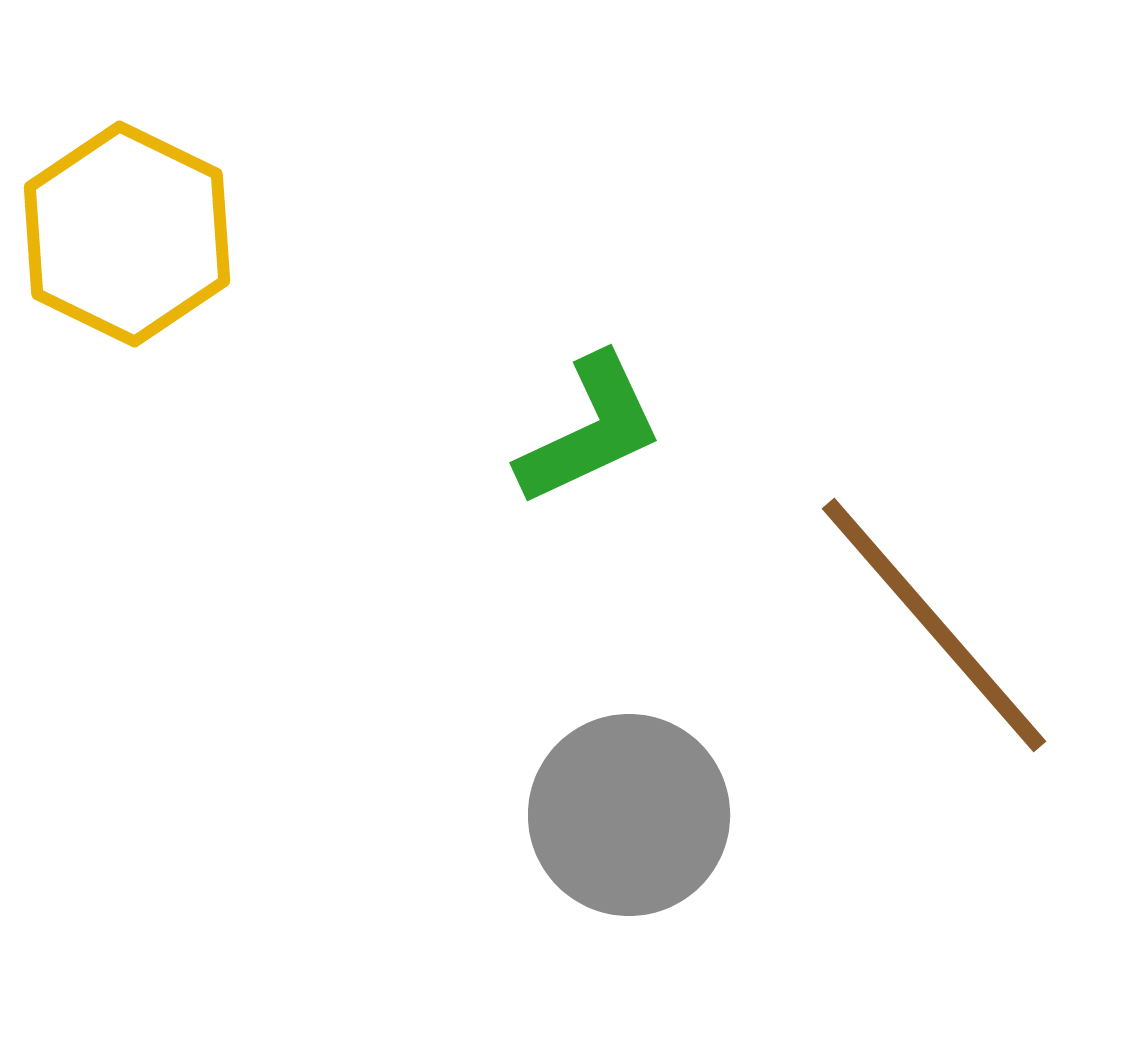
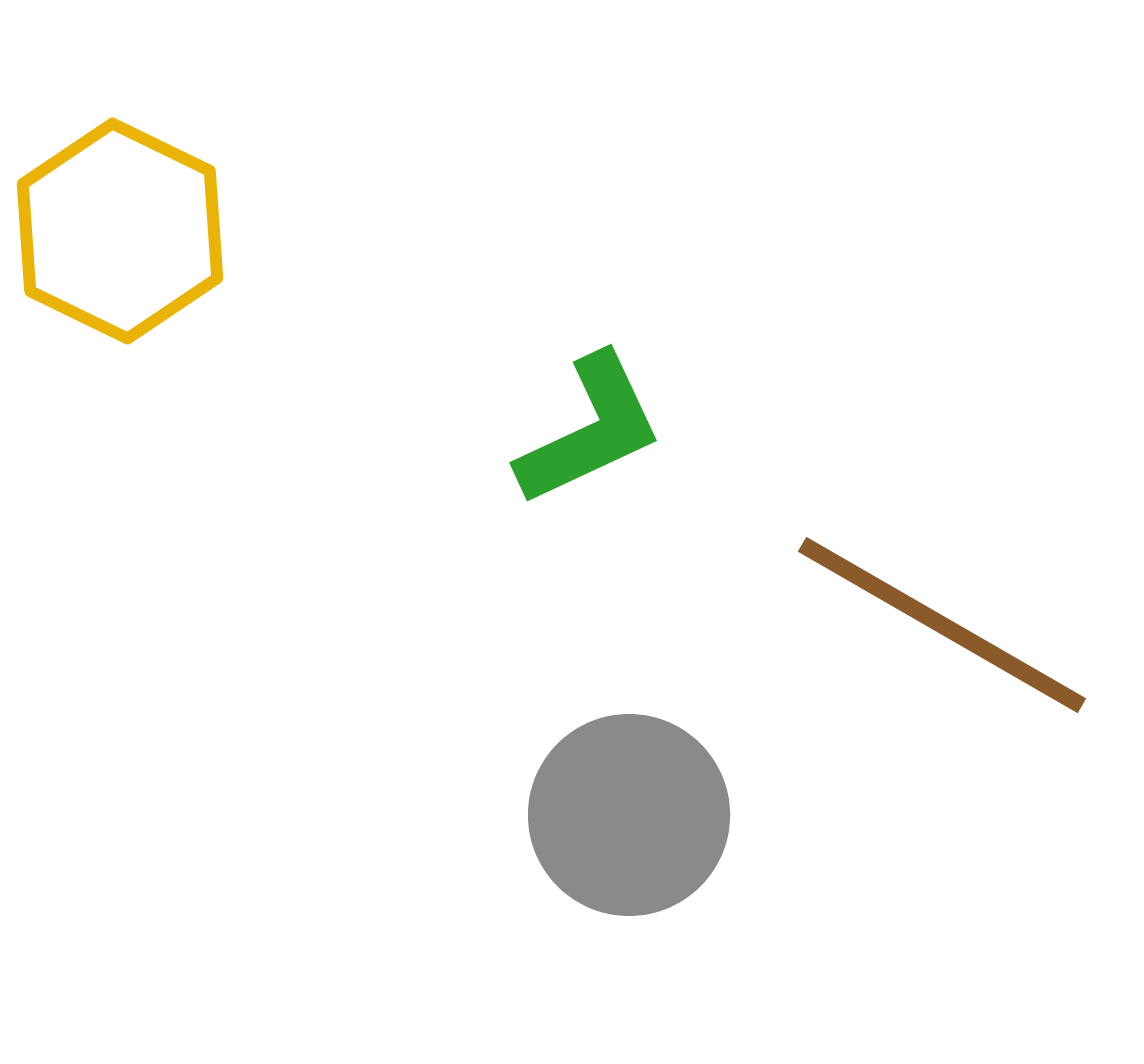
yellow hexagon: moved 7 px left, 3 px up
brown line: moved 8 px right; rotated 19 degrees counterclockwise
